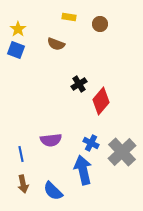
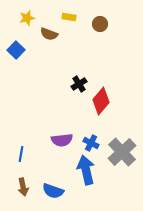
yellow star: moved 9 px right, 11 px up; rotated 21 degrees clockwise
brown semicircle: moved 7 px left, 10 px up
blue square: rotated 24 degrees clockwise
purple semicircle: moved 11 px right
blue line: rotated 21 degrees clockwise
blue arrow: moved 3 px right
brown arrow: moved 3 px down
blue semicircle: rotated 25 degrees counterclockwise
